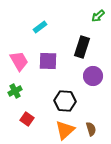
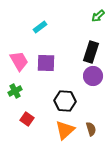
black rectangle: moved 9 px right, 5 px down
purple square: moved 2 px left, 2 px down
